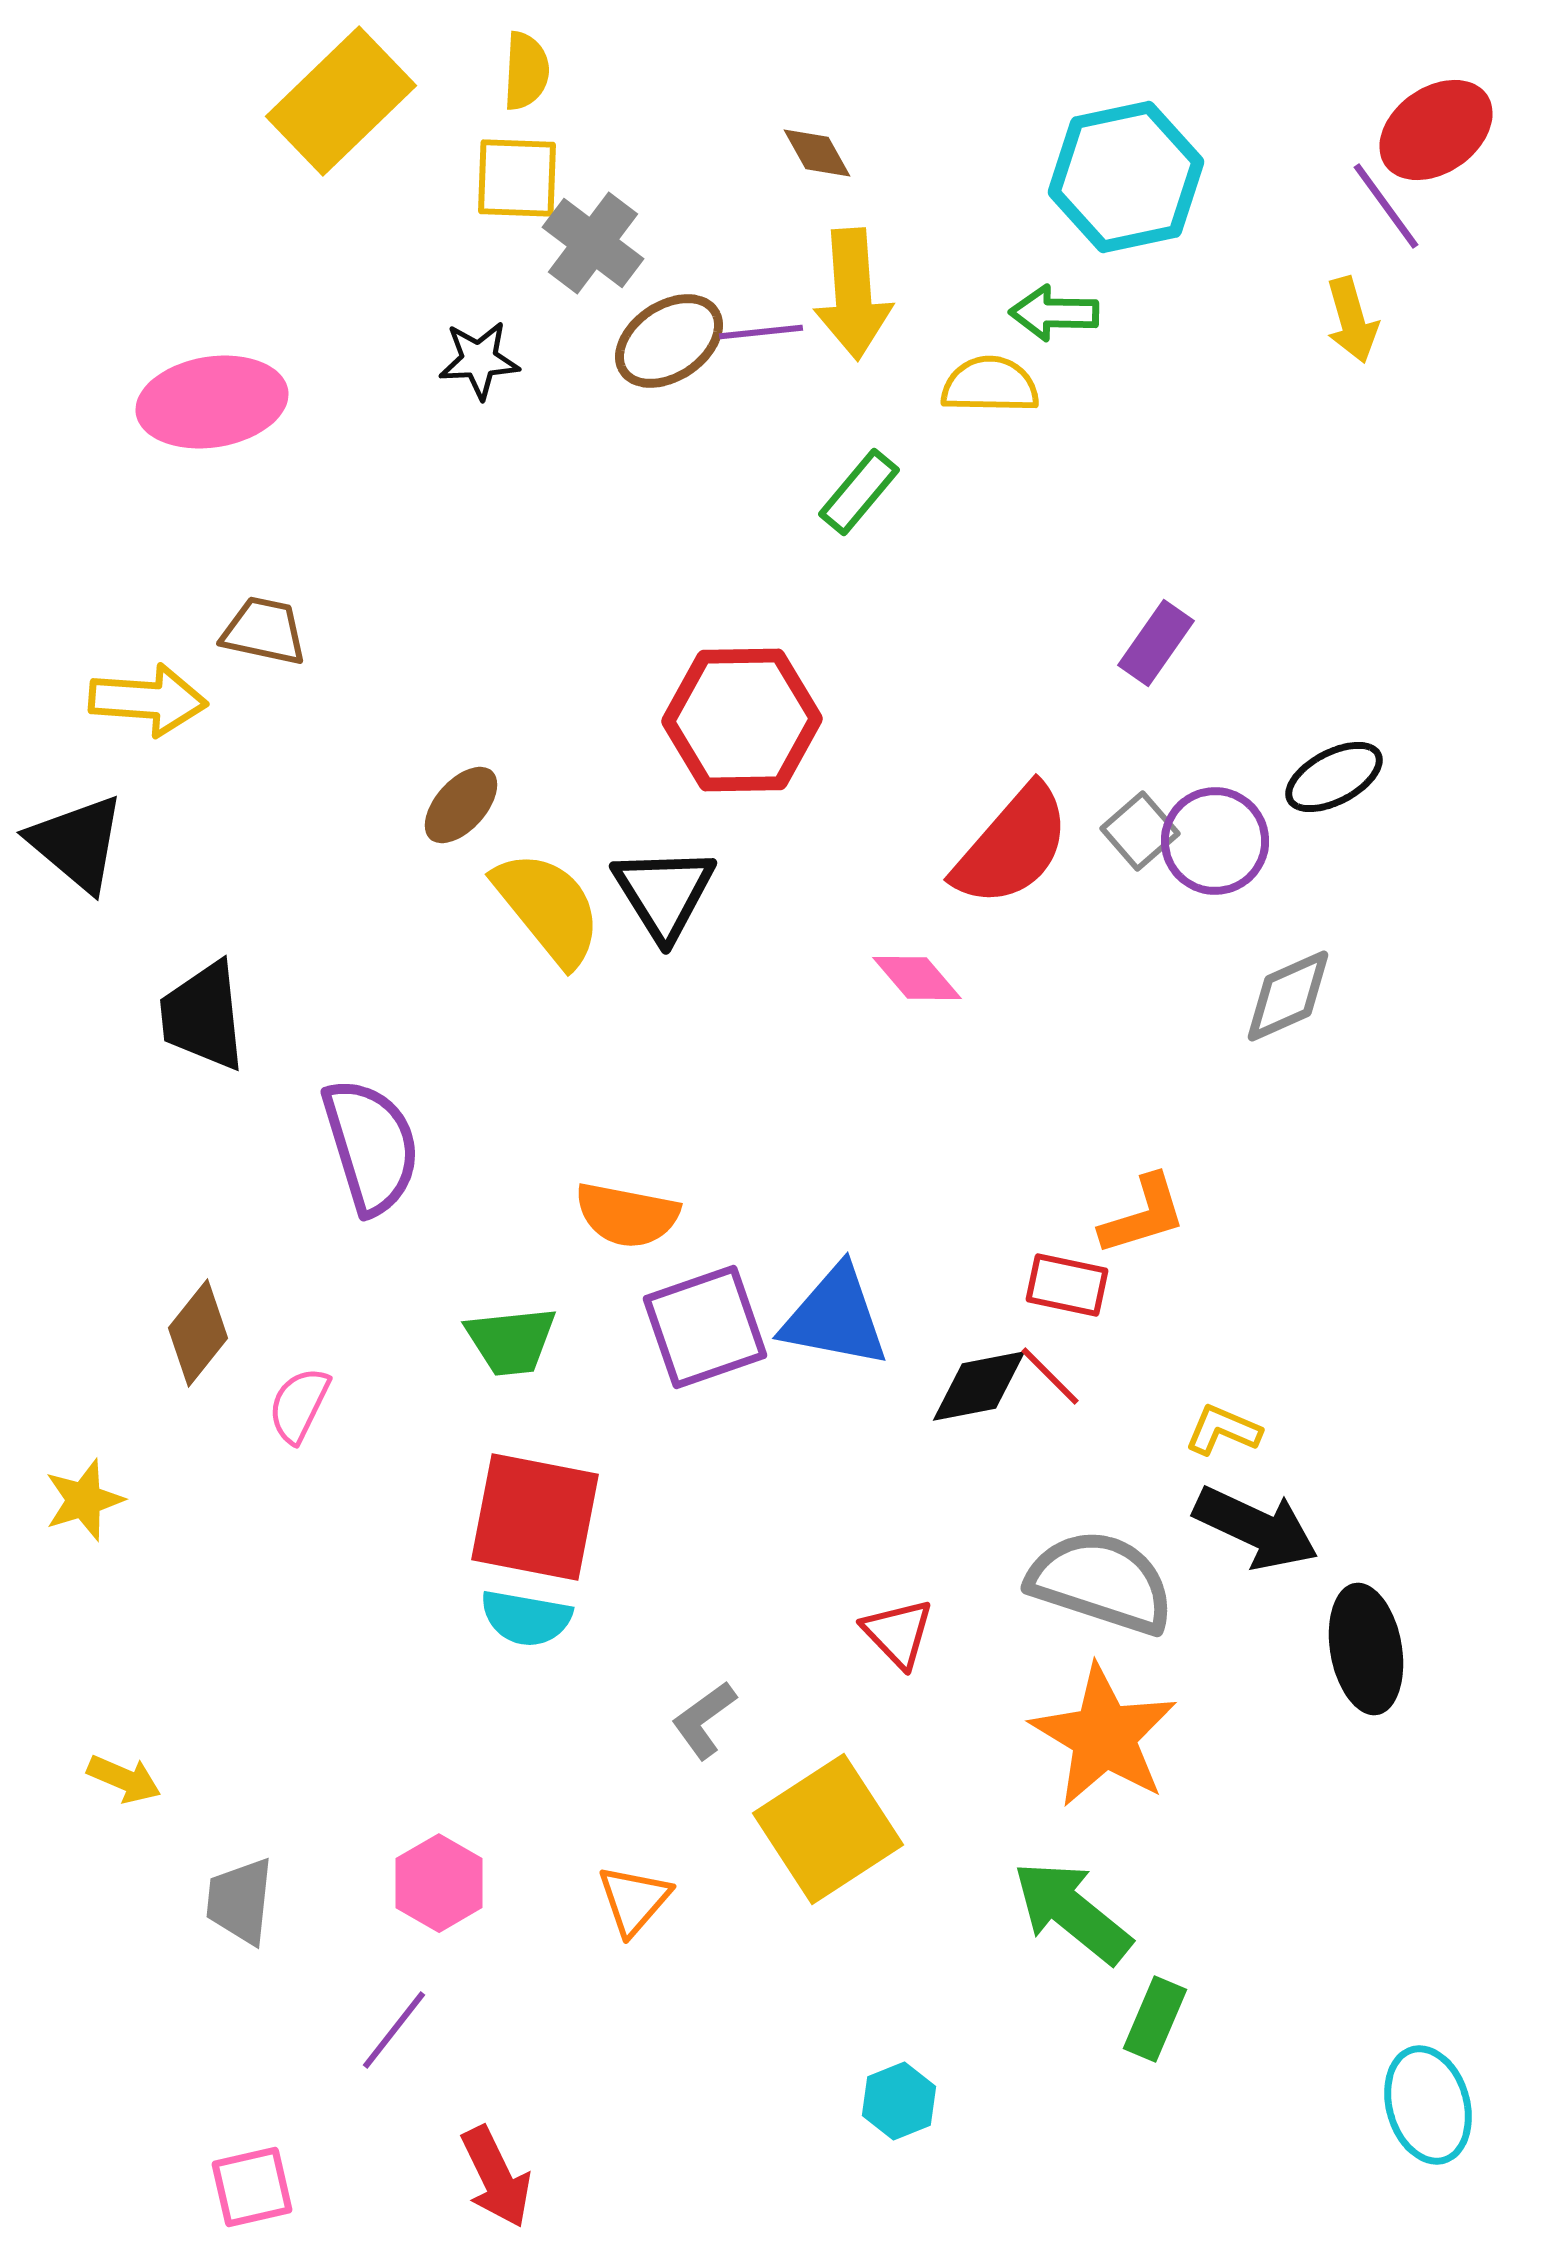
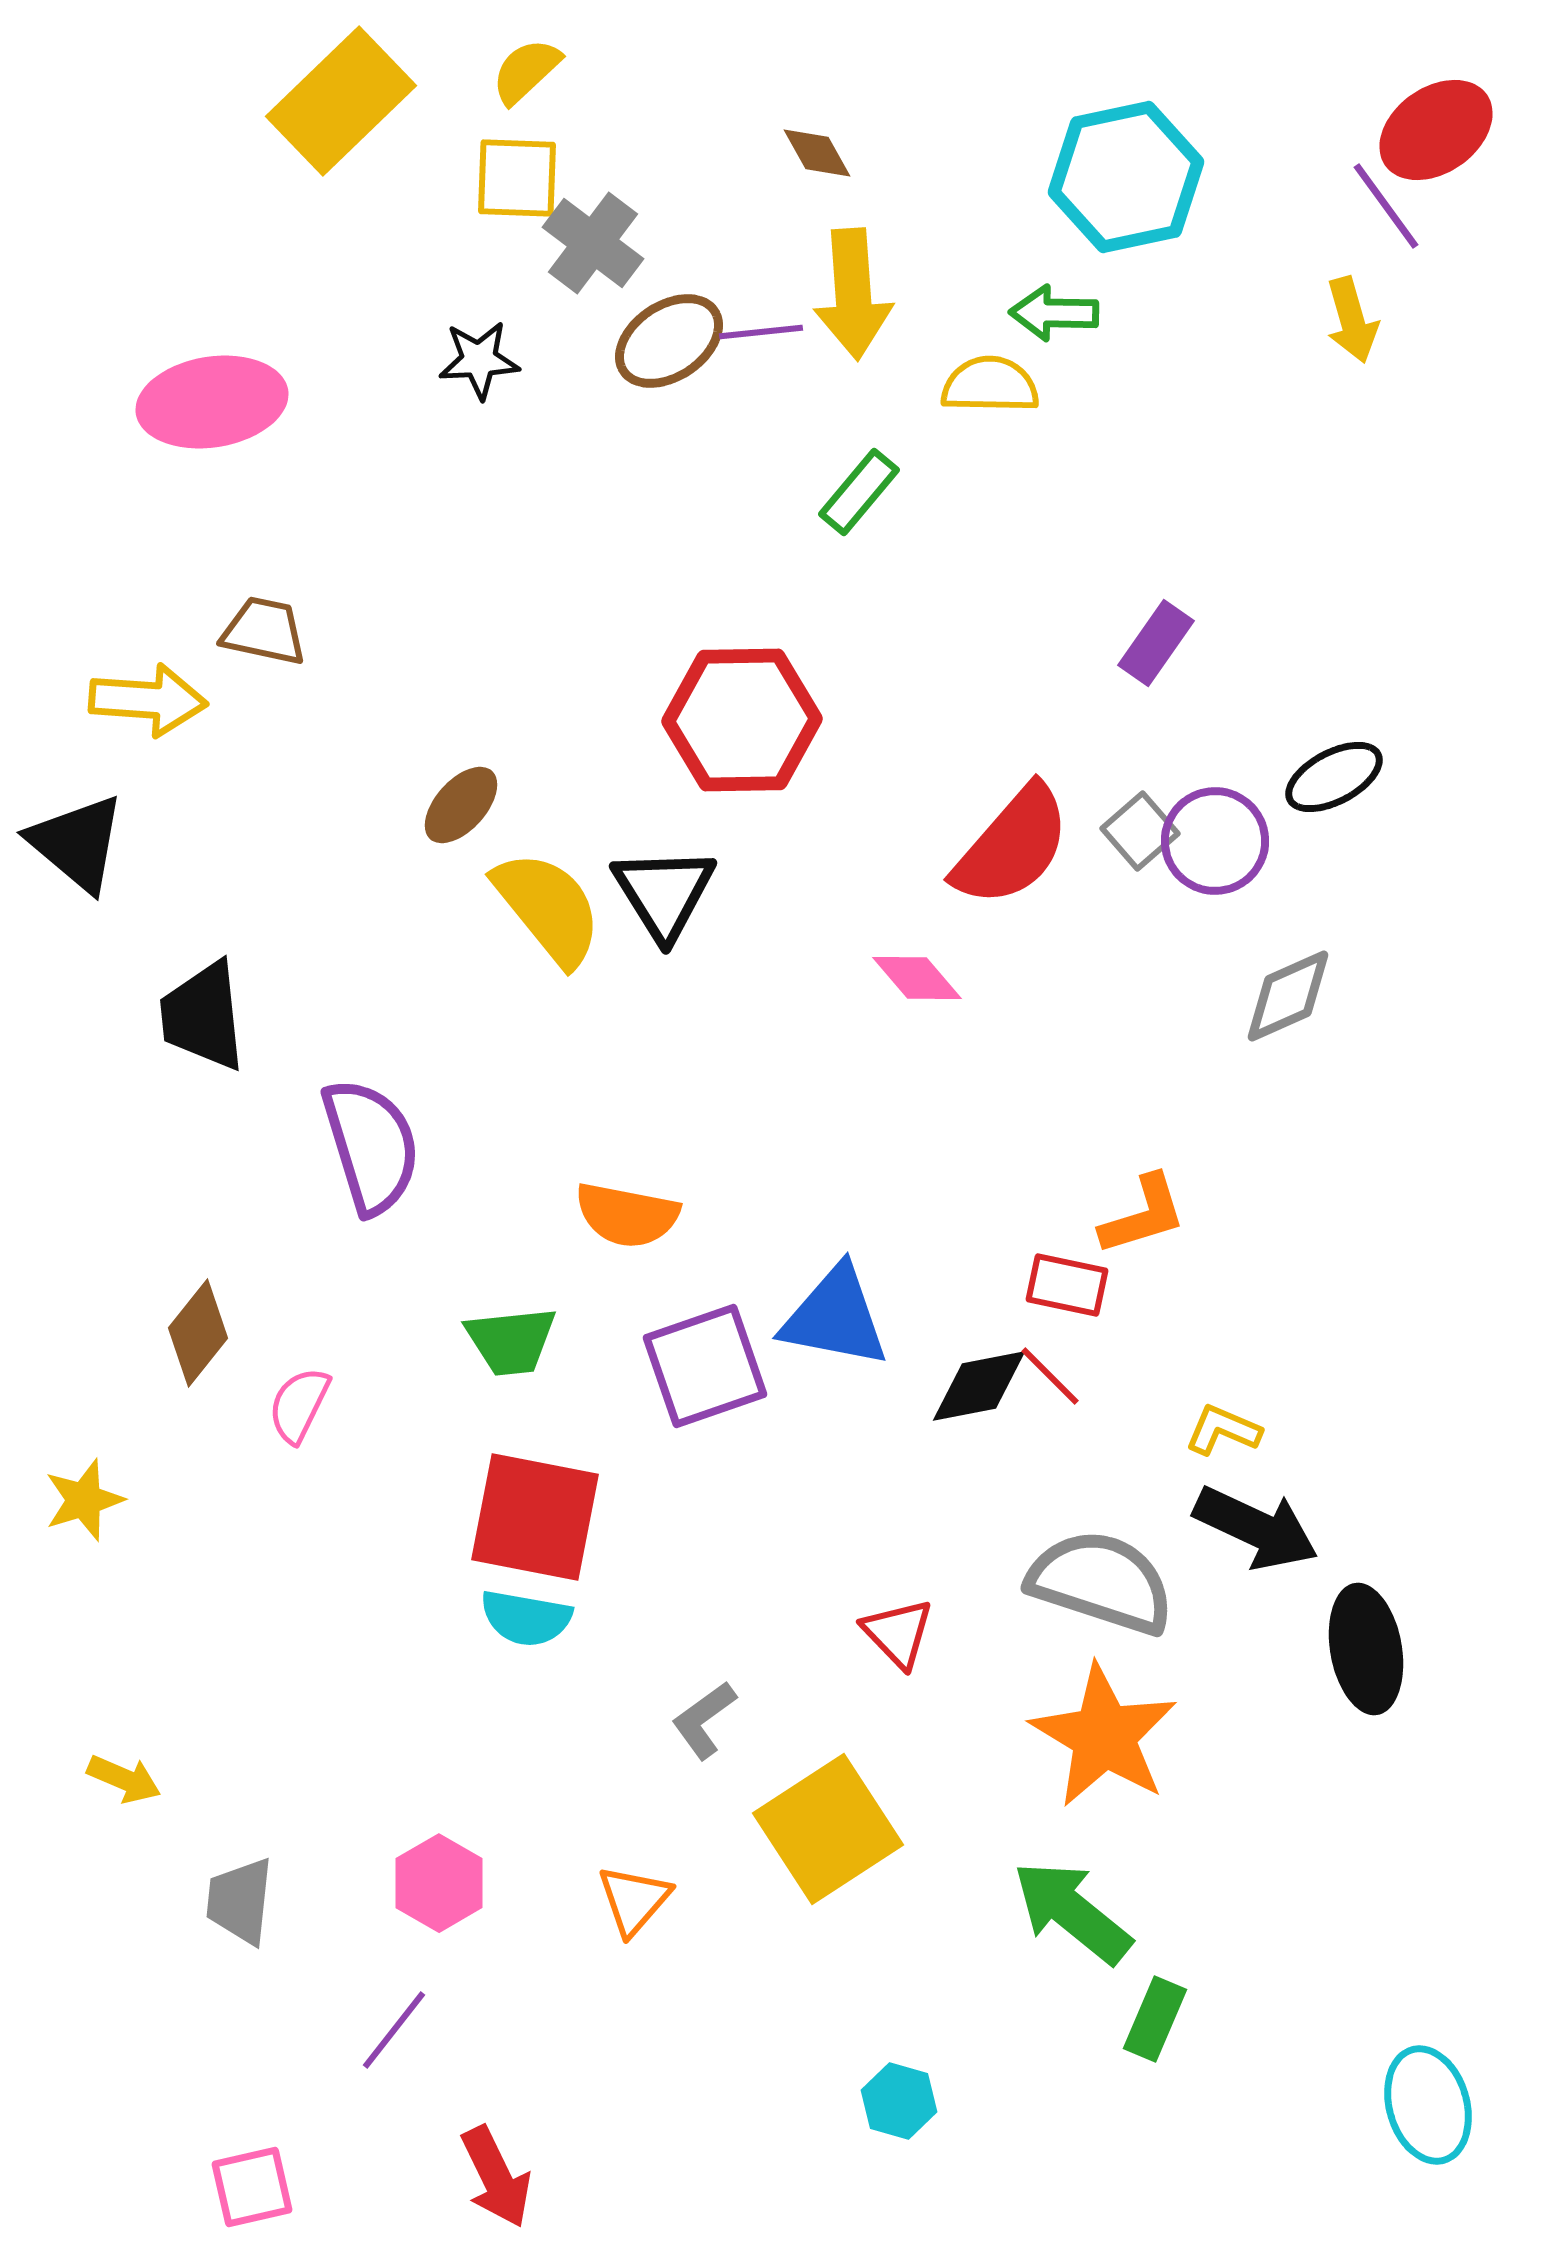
yellow semicircle at (526, 71): rotated 136 degrees counterclockwise
purple square at (705, 1327): moved 39 px down
cyan hexagon at (899, 2101): rotated 22 degrees counterclockwise
